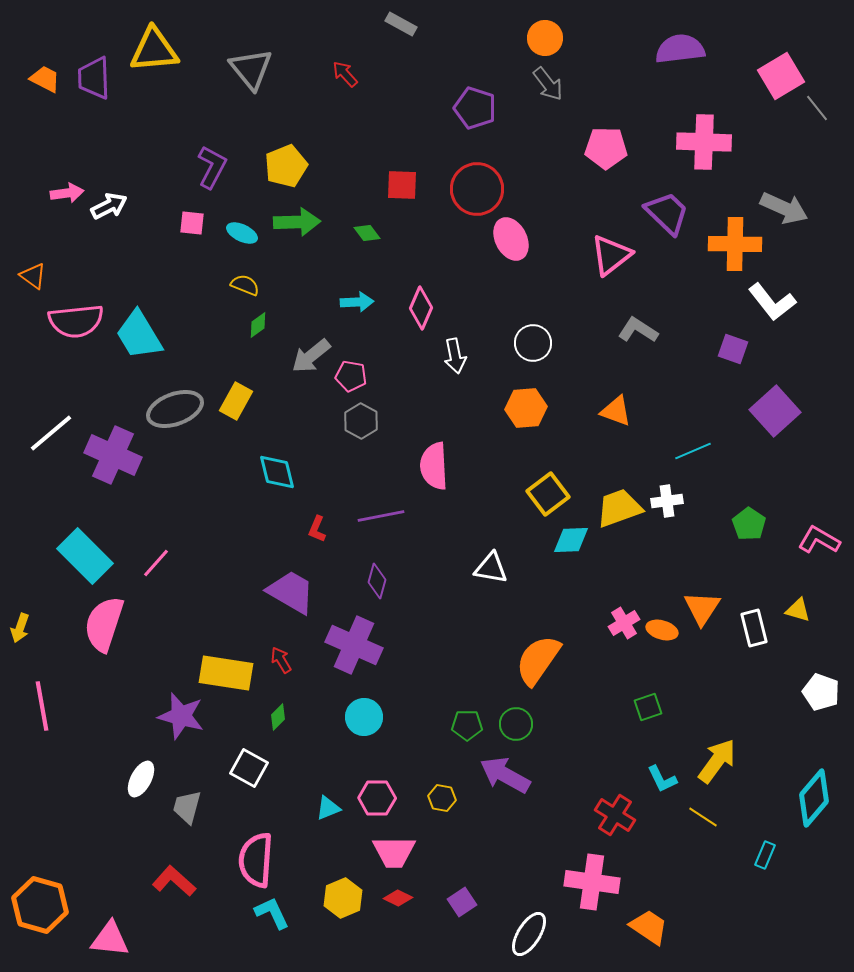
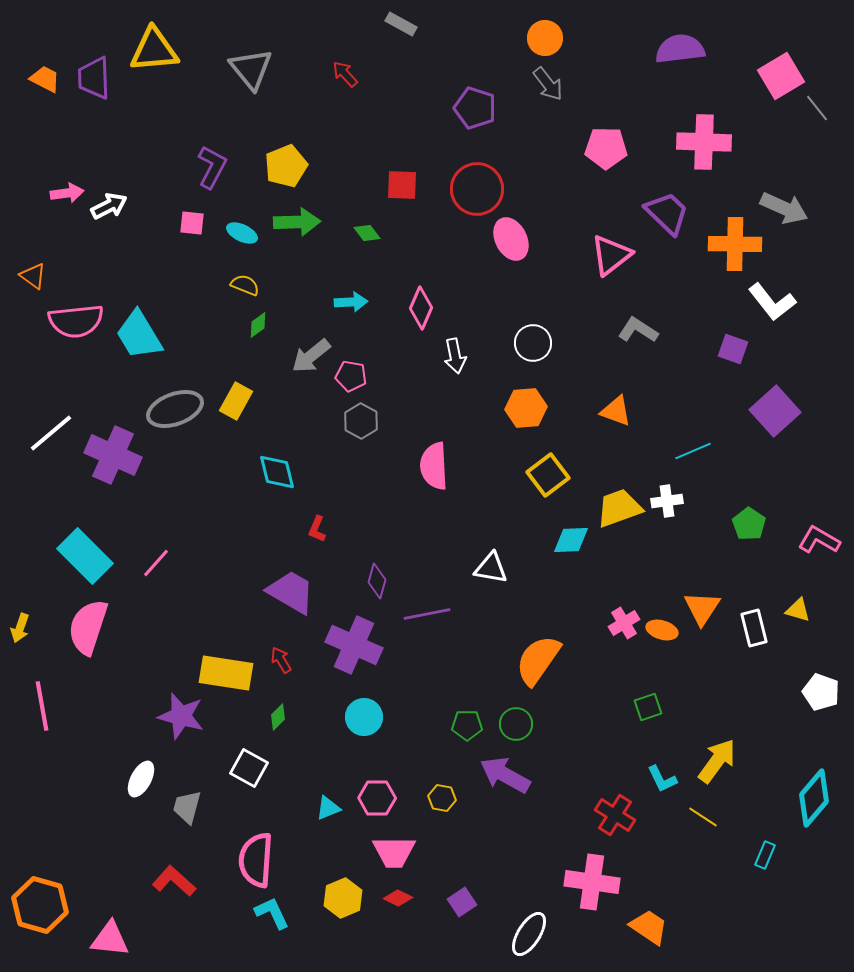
cyan arrow at (357, 302): moved 6 px left
yellow square at (548, 494): moved 19 px up
purple line at (381, 516): moved 46 px right, 98 px down
pink semicircle at (104, 624): moved 16 px left, 3 px down
